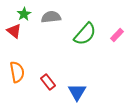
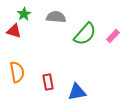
gray semicircle: moved 5 px right; rotated 12 degrees clockwise
red triangle: rotated 21 degrees counterclockwise
pink rectangle: moved 4 px left, 1 px down
red rectangle: rotated 28 degrees clockwise
blue triangle: rotated 48 degrees clockwise
